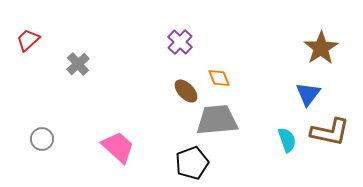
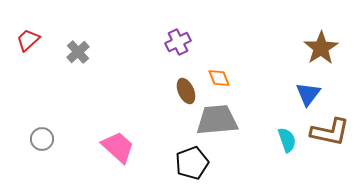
purple cross: moved 2 px left; rotated 20 degrees clockwise
gray cross: moved 12 px up
brown ellipse: rotated 20 degrees clockwise
